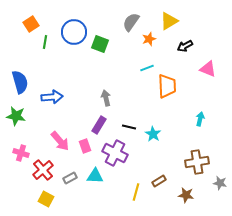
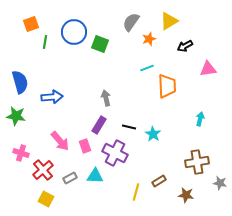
orange square: rotated 14 degrees clockwise
pink triangle: rotated 30 degrees counterclockwise
